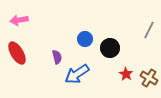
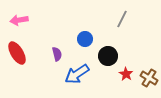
gray line: moved 27 px left, 11 px up
black circle: moved 2 px left, 8 px down
purple semicircle: moved 3 px up
